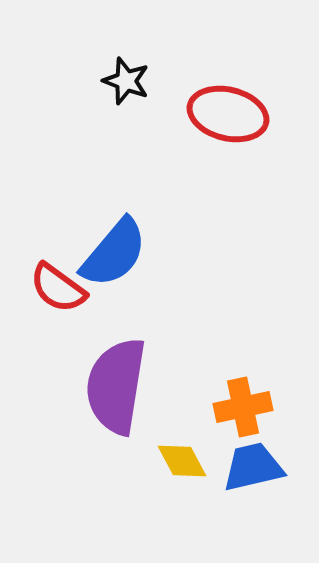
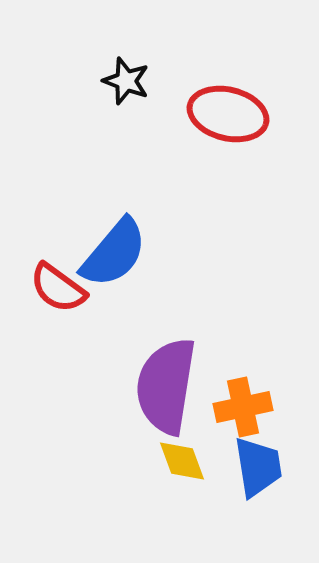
purple semicircle: moved 50 px right
yellow diamond: rotated 8 degrees clockwise
blue trapezoid: moved 5 px right; rotated 94 degrees clockwise
